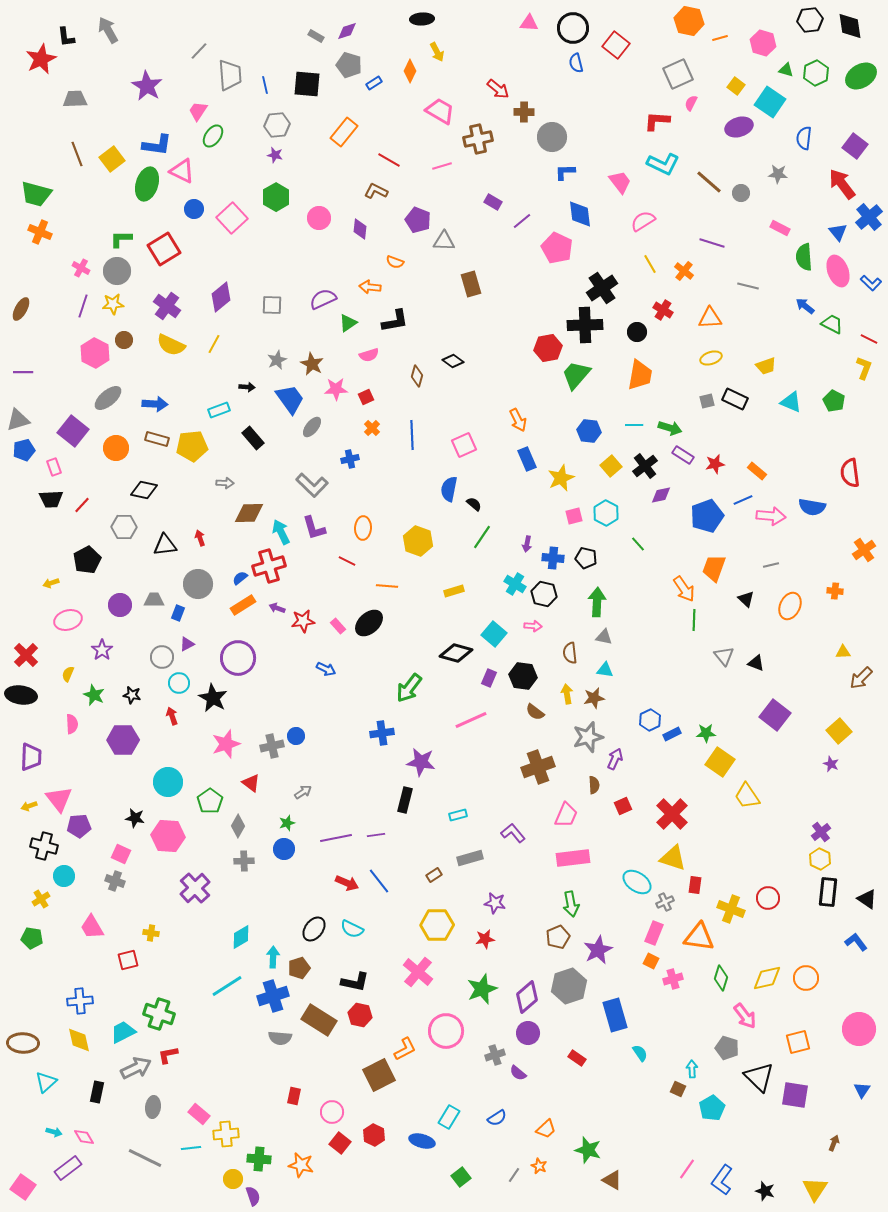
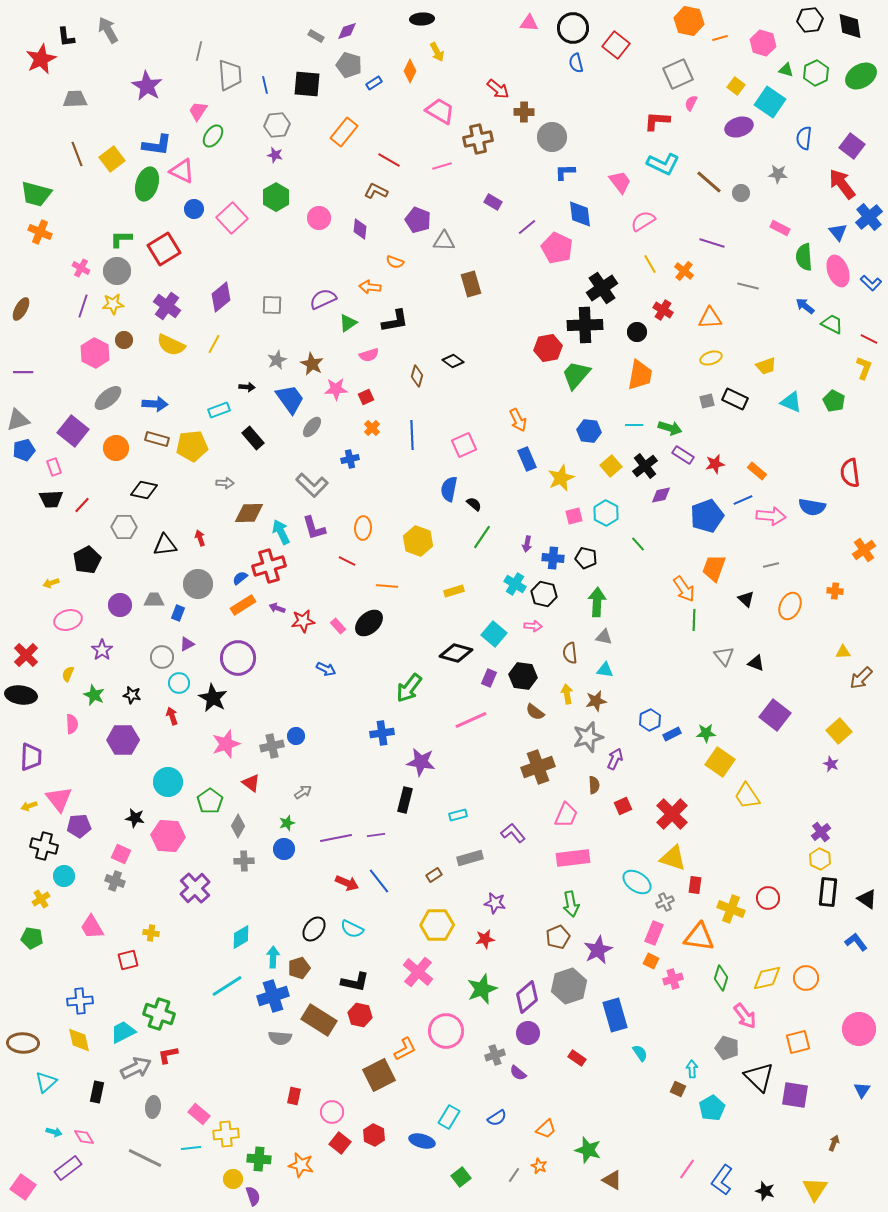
gray line at (199, 51): rotated 30 degrees counterclockwise
purple square at (855, 146): moved 3 px left
purple line at (522, 221): moved 5 px right, 6 px down
brown star at (594, 698): moved 2 px right, 3 px down
